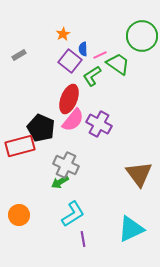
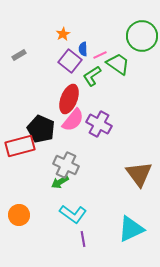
black pentagon: moved 1 px down
cyan L-shape: rotated 68 degrees clockwise
